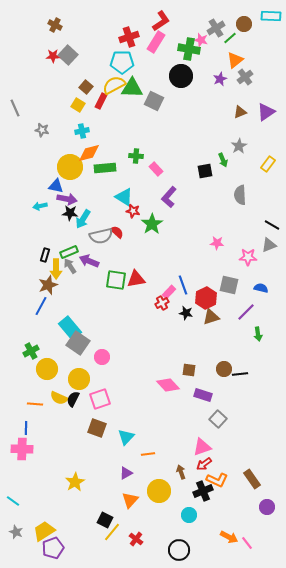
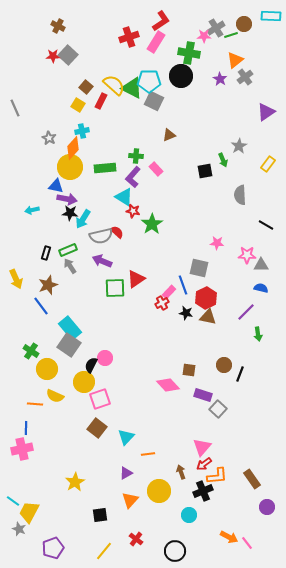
brown cross at (55, 25): moved 3 px right, 1 px down
green line at (230, 38): moved 1 px right, 3 px up; rotated 24 degrees clockwise
pink star at (201, 40): moved 3 px right, 4 px up; rotated 16 degrees counterclockwise
green cross at (189, 49): moved 4 px down
cyan pentagon at (122, 62): moved 27 px right, 19 px down
purple star at (220, 79): rotated 16 degrees counterclockwise
yellow semicircle at (114, 85): rotated 70 degrees clockwise
green triangle at (132, 88): rotated 25 degrees clockwise
brown triangle at (240, 112): moved 71 px left, 23 px down
gray star at (42, 130): moved 7 px right, 8 px down; rotated 16 degrees clockwise
orange diamond at (89, 153): moved 16 px left, 5 px up; rotated 35 degrees counterclockwise
purple L-shape at (169, 197): moved 36 px left, 20 px up
cyan arrow at (40, 206): moved 8 px left, 4 px down
black line at (272, 225): moved 6 px left
gray triangle at (269, 245): moved 8 px left, 20 px down; rotated 21 degrees clockwise
green rectangle at (69, 252): moved 1 px left, 2 px up
black rectangle at (45, 255): moved 1 px right, 2 px up
pink star at (248, 257): moved 1 px left, 2 px up
purple arrow at (89, 261): moved 13 px right
yellow arrow at (56, 269): moved 40 px left, 10 px down; rotated 24 degrees counterclockwise
red triangle at (136, 279): rotated 24 degrees counterclockwise
green square at (116, 280): moved 1 px left, 8 px down; rotated 10 degrees counterclockwise
gray square at (229, 285): moved 30 px left, 17 px up
blue line at (41, 306): rotated 66 degrees counterclockwise
brown triangle at (211, 317): moved 3 px left; rotated 30 degrees clockwise
gray square at (78, 343): moved 9 px left, 2 px down
green cross at (31, 351): rotated 28 degrees counterclockwise
pink circle at (102, 357): moved 3 px right, 1 px down
brown circle at (224, 369): moved 4 px up
black line at (240, 374): rotated 63 degrees counterclockwise
yellow circle at (79, 379): moved 5 px right, 3 px down
yellow semicircle at (59, 398): moved 4 px left, 2 px up
black semicircle at (73, 399): moved 18 px right, 34 px up
gray square at (218, 419): moved 10 px up
brown square at (97, 428): rotated 18 degrees clockwise
pink triangle at (202, 447): rotated 30 degrees counterclockwise
pink cross at (22, 449): rotated 15 degrees counterclockwise
orange L-shape at (217, 480): moved 4 px up; rotated 30 degrees counterclockwise
black square at (105, 520): moved 5 px left, 5 px up; rotated 35 degrees counterclockwise
yellow trapezoid at (44, 531): moved 15 px left, 19 px up; rotated 30 degrees counterclockwise
gray star at (16, 532): moved 3 px right, 3 px up
yellow line at (112, 532): moved 8 px left, 19 px down
black circle at (179, 550): moved 4 px left, 1 px down
